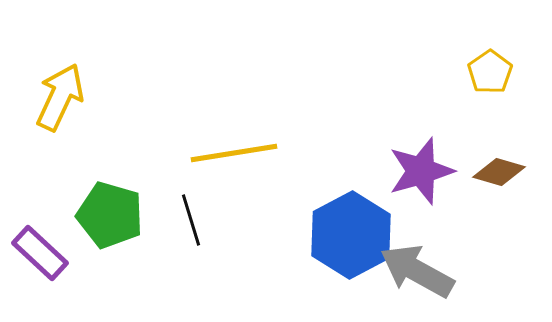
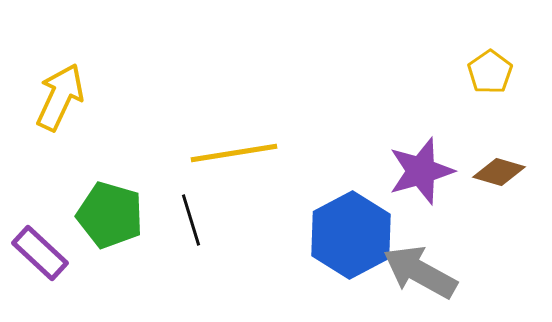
gray arrow: moved 3 px right, 1 px down
